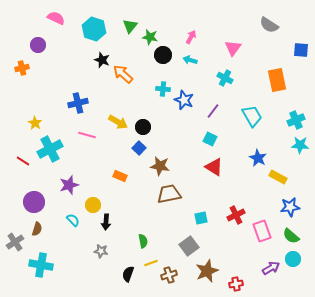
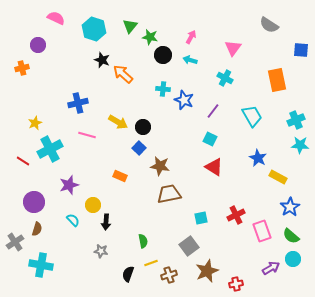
yellow star at (35, 123): rotated 16 degrees clockwise
blue star at (290, 207): rotated 24 degrees counterclockwise
